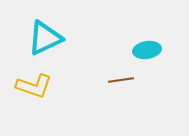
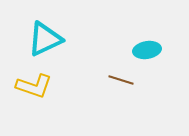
cyan triangle: moved 1 px down
brown line: rotated 25 degrees clockwise
